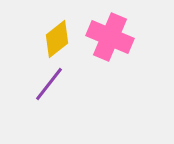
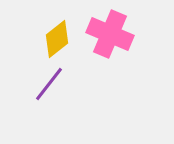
pink cross: moved 3 px up
